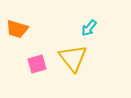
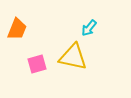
orange trapezoid: rotated 85 degrees counterclockwise
yellow triangle: moved 1 px up; rotated 40 degrees counterclockwise
